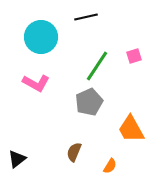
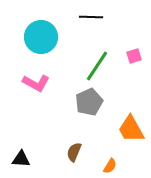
black line: moved 5 px right; rotated 15 degrees clockwise
black triangle: moved 4 px right; rotated 42 degrees clockwise
